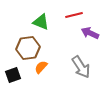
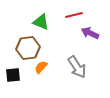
gray arrow: moved 4 px left
black square: rotated 14 degrees clockwise
